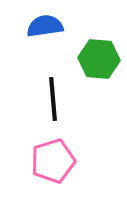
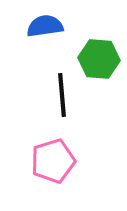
black line: moved 9 px right, 4 px up
